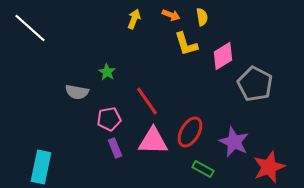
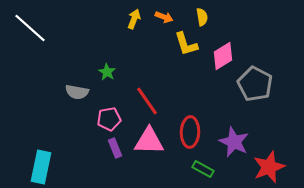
orange arrow: moved 7 px left, 2 px down
red ellipse: rotated 28 degrees counterclockwise
pink triangle: moved 4 px left
